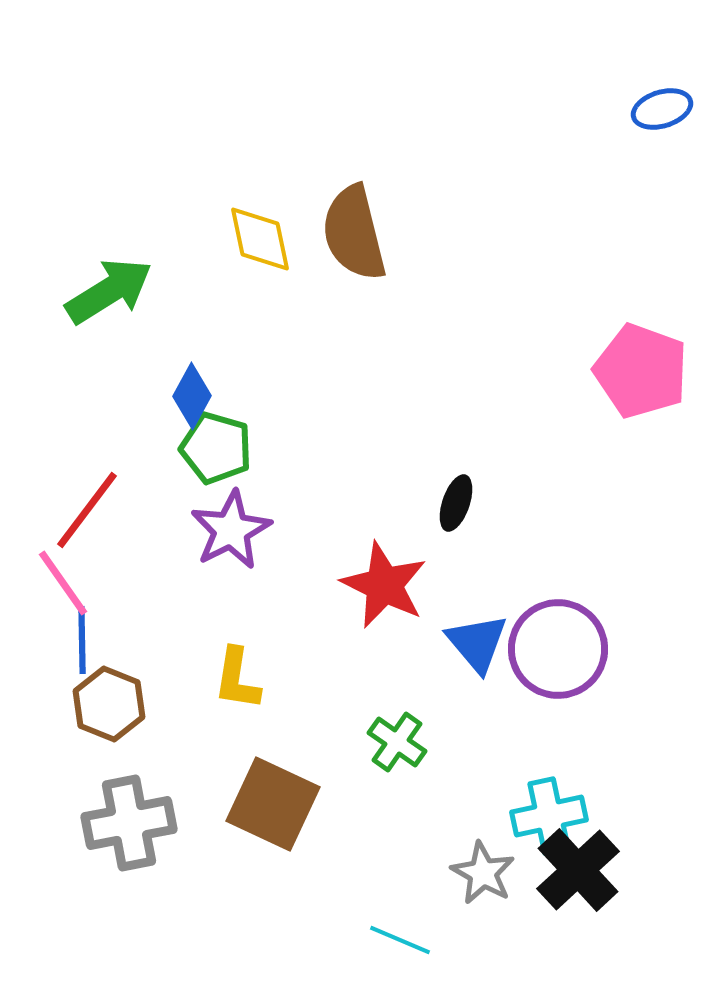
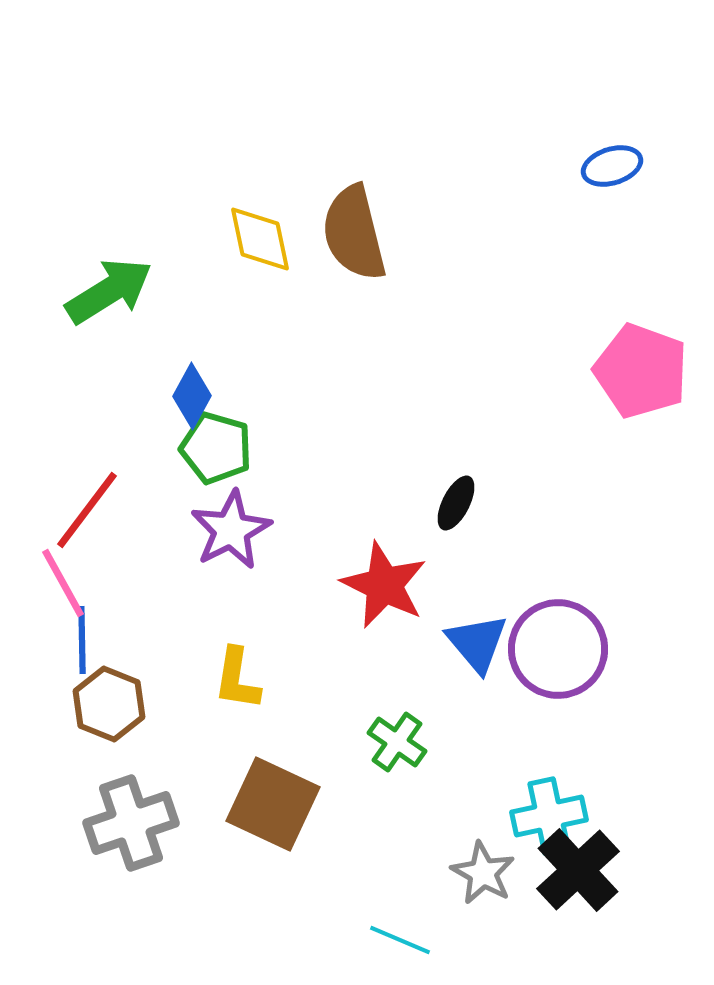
blue ellipse: moved 50 px left, 57 px down
black ellipse: rotated 8 degrees clockwise
pink line: rotated 6 degrees clockwise
gray cross: moved 2 px right; rotated 8 degrees counterclockwise
